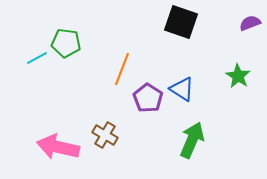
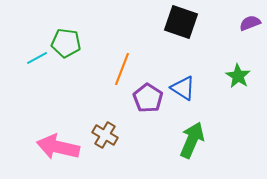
blue triangle: moved 1 px right, 1 px up
